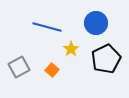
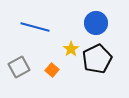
blue line: moved 12 px left
black pentagon: moved 9 px left
